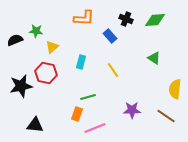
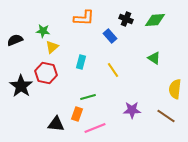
green star: moved 7 px right
black star: rotated 25 degrees counterclockwise
black triangle: moved 21 px right, 1 px up
